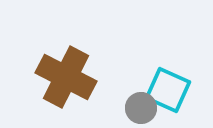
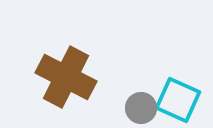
cyan square: moved 10 px right, 10 px down
